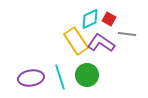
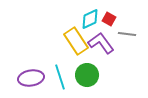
purple L-shape: rotated 20 degrees clockwise
